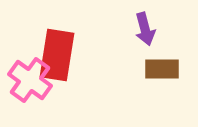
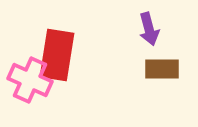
purple arrow: moved 4 px right
pink cross: rotated 12 degrees counterclockwise
